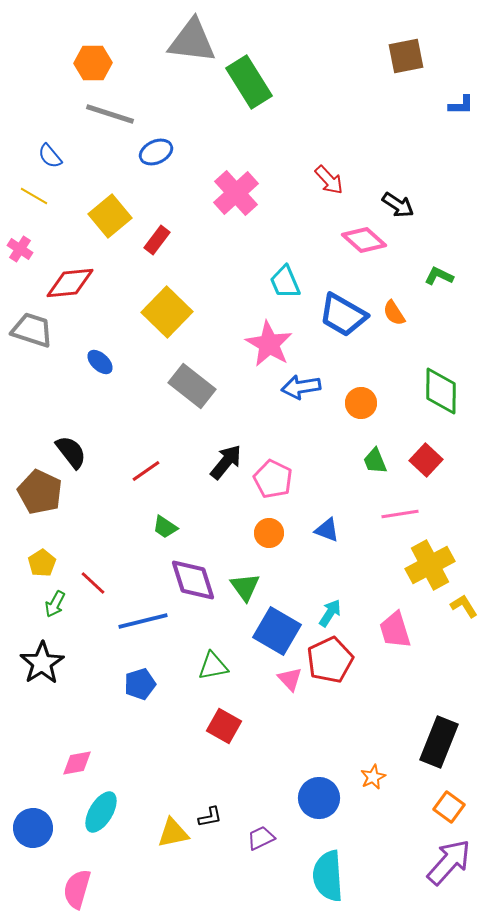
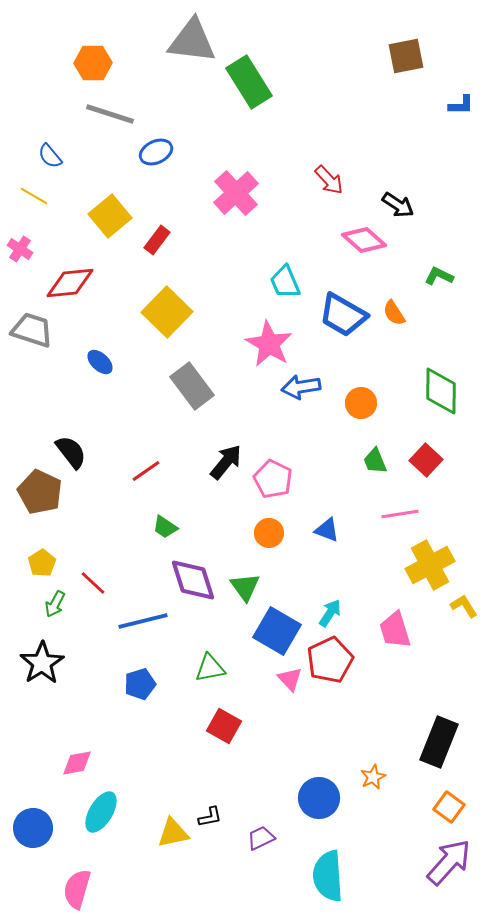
gray rectangle at (192, 386): rotated 15 degrees clockwise
green triangle at (213, 666): moved 3 px left, 2 px down
